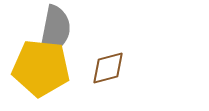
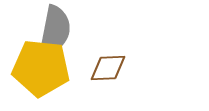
brown diamond: rotated 12 degrees clockwise
